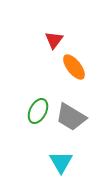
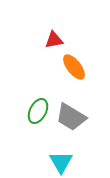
red triangle: rotated 42 degrees clockwise
